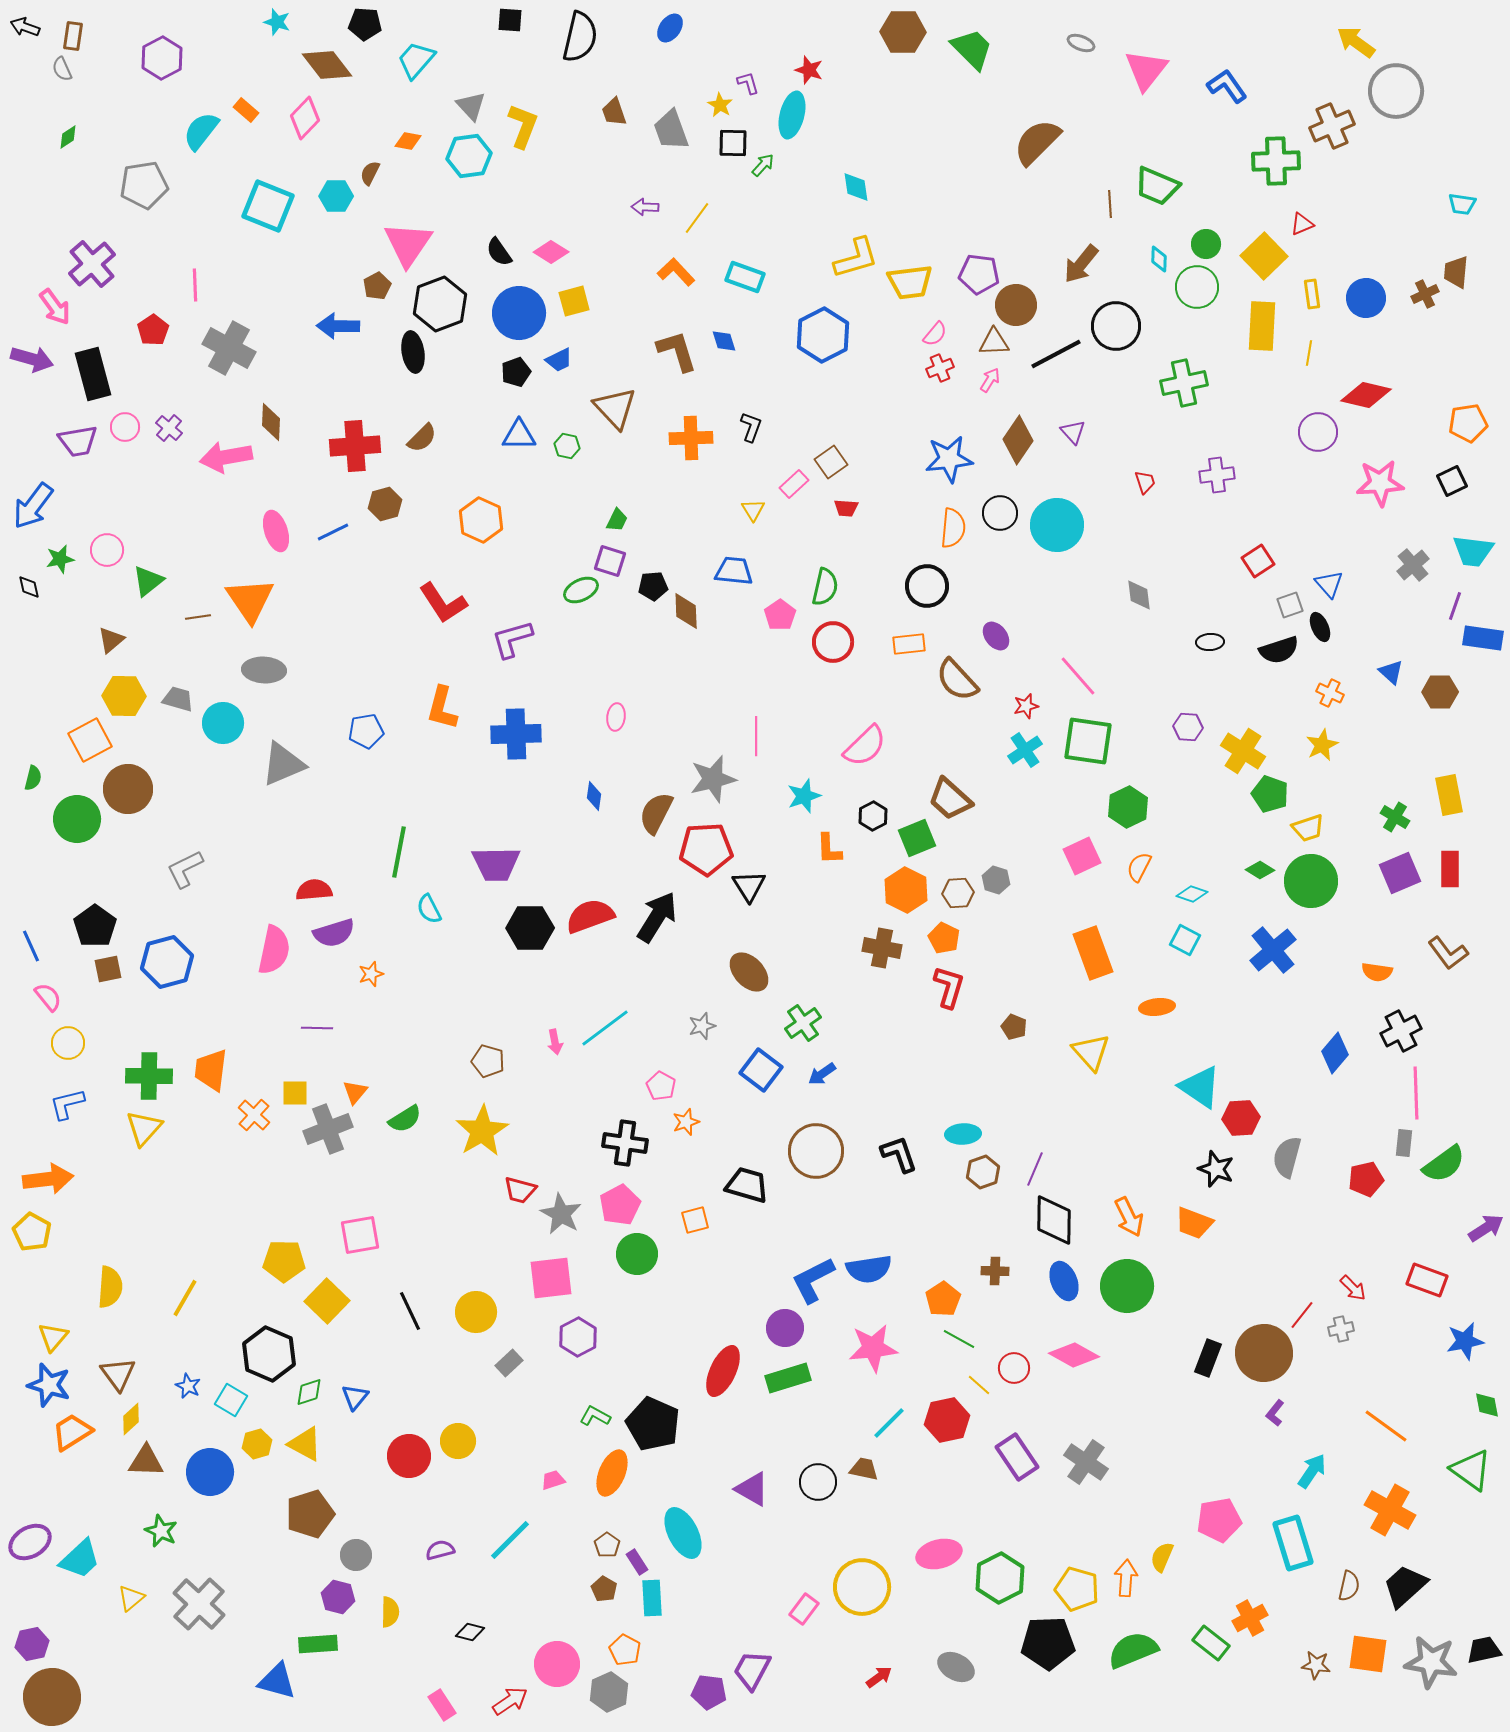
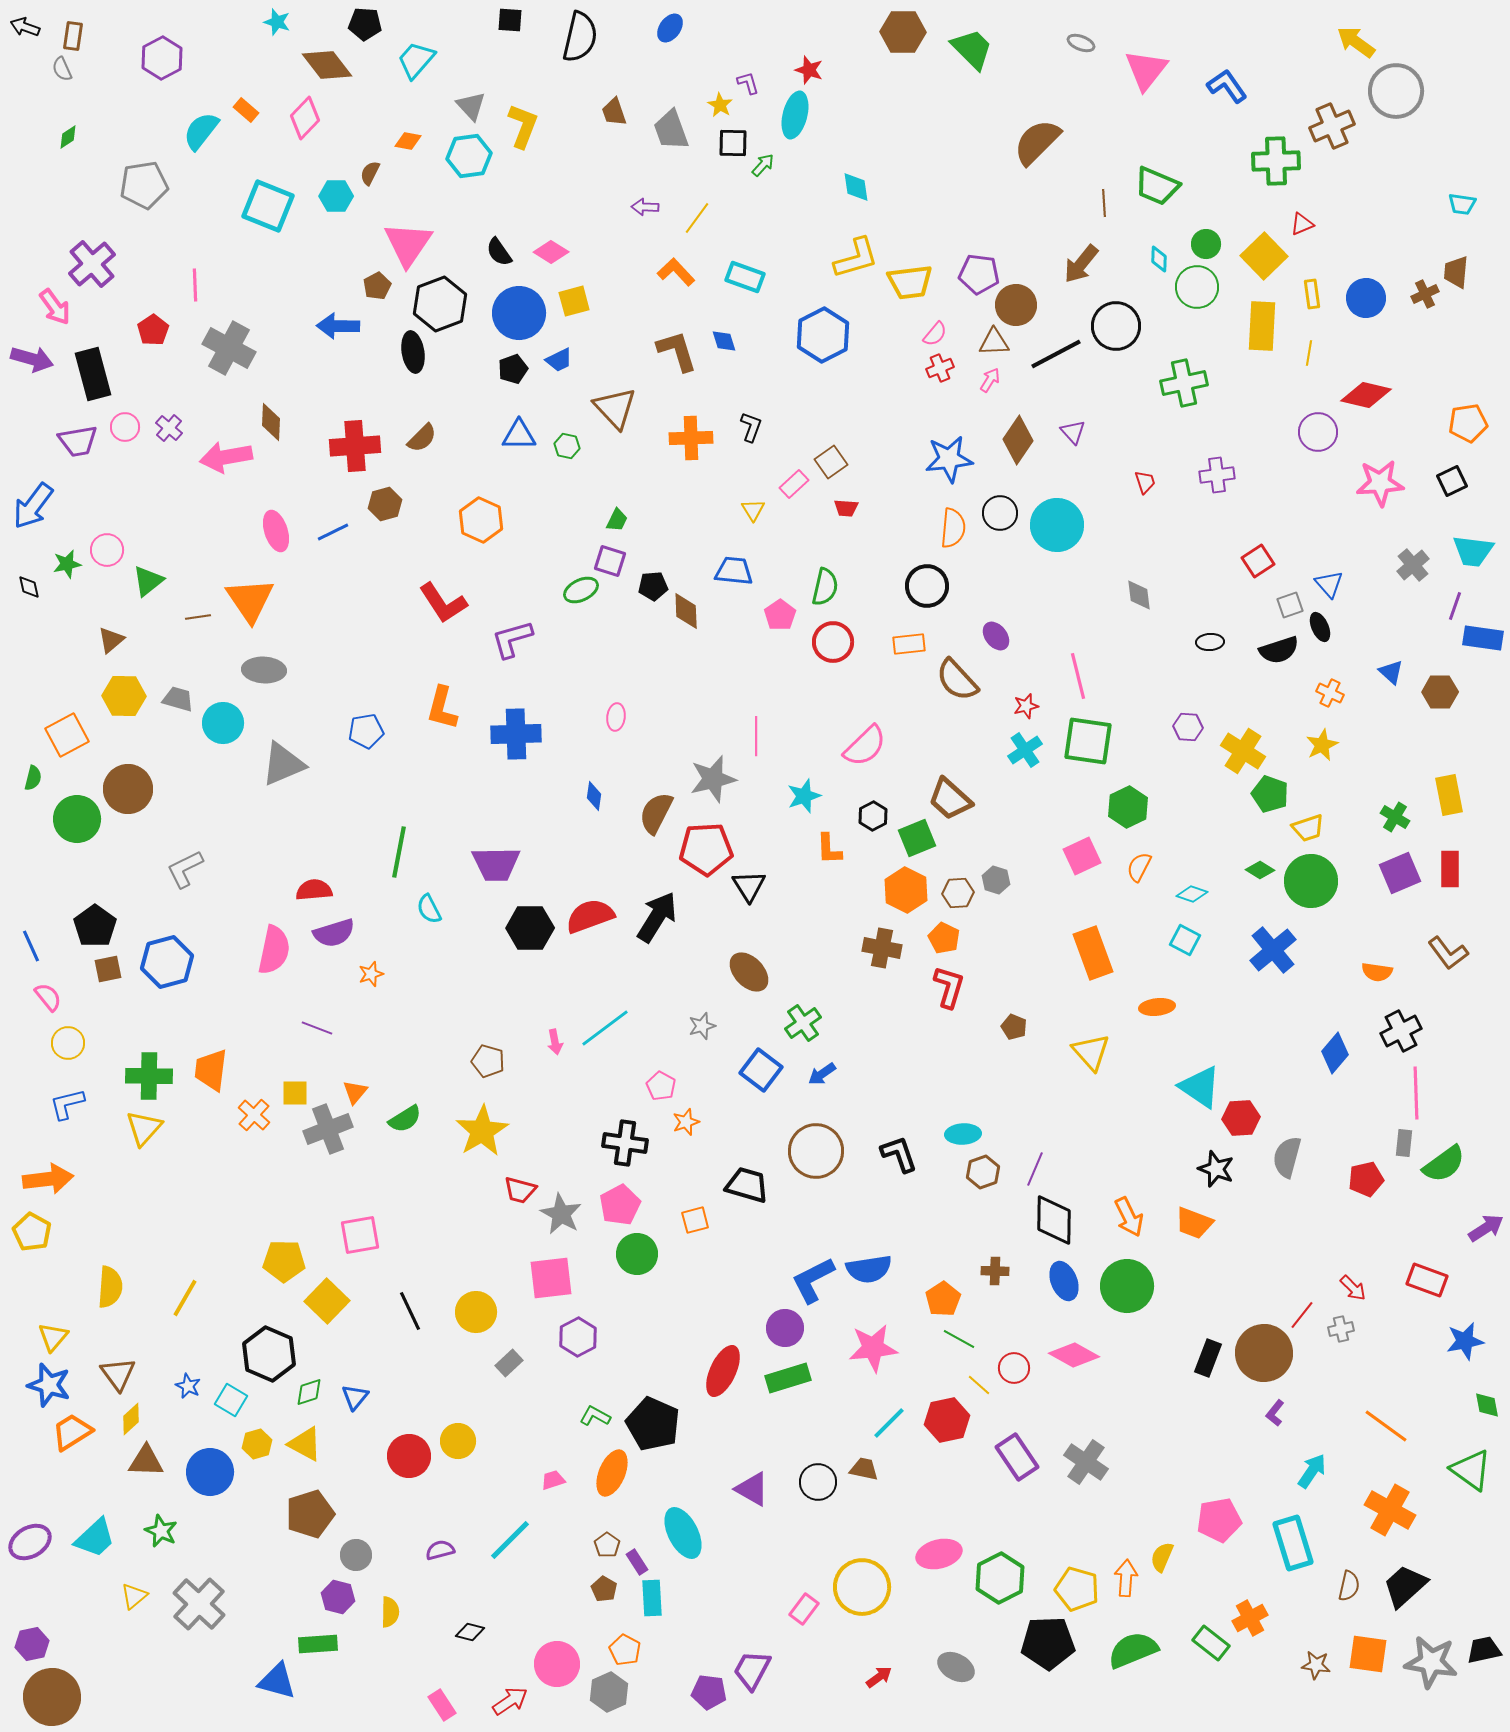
cyan ellipse at (792, 115): moved 3 px right
brown line at (1110, 204): moved 6 px left, 1 px up
black pentagon at (516, 372): moved 3 px left, 3 px up
green star at (60, 559): moved 7 px right, 5 px down
pink line at (1078, 676): rotated 27 degrees clockwise
orange square at (90, 740): moved 23 px left, 5 px up
purple line at (317, 1028): rotated 20 degrees clockwise
cyan trapezoid at (80, 1559): moved 15 px right, 21 px up
yellow triangle at (131, 1598): moved 3 px right, 2 px up
